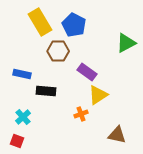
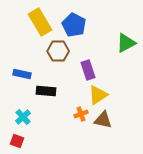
purple rectangle: moved 1 px right, 2 px up; rotated 36 degrees clockwise
brown triangle: moved 14 px left, 15 px up
